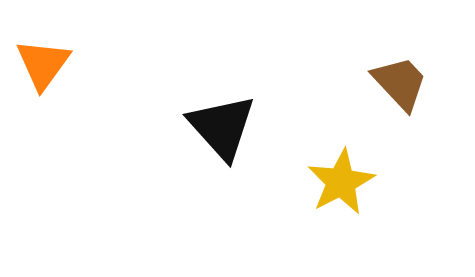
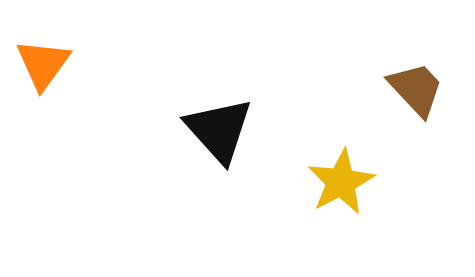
brown trapezoid: moved 16 px right, 6 px down
black triangle: moved 3 px left, 3 px down
